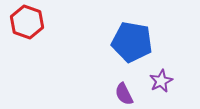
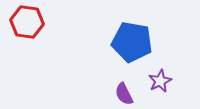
red hexagon: rotated 12 degrees counterclockwise
purple star: moved 1 px left
